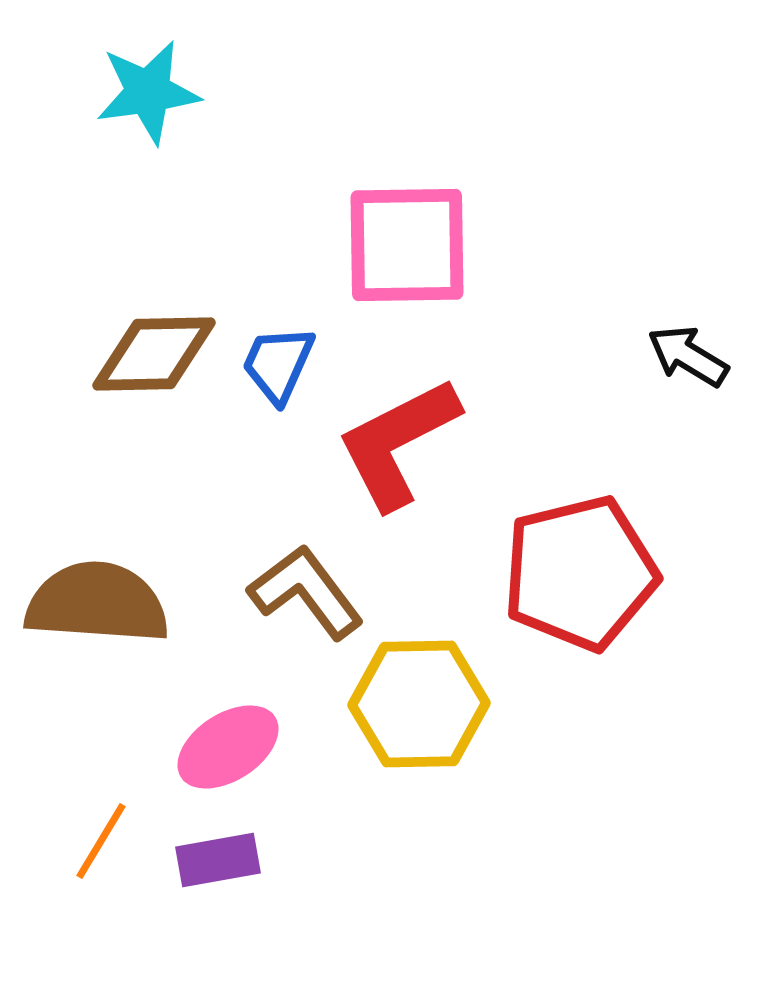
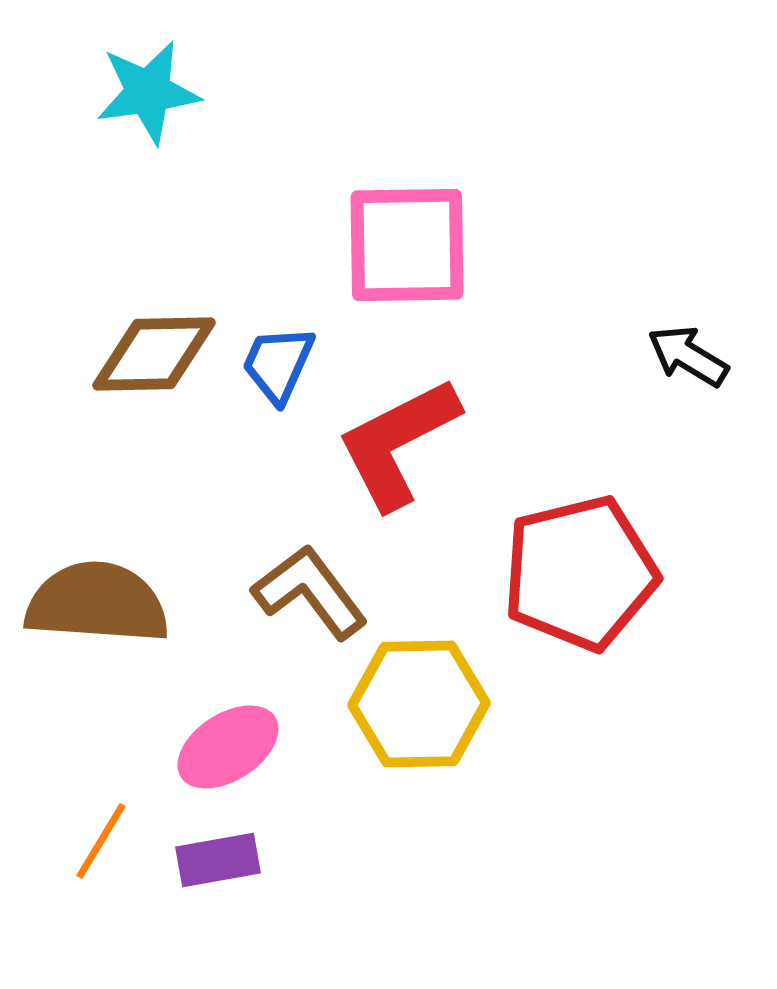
brown L-shape: moved 4 px right
